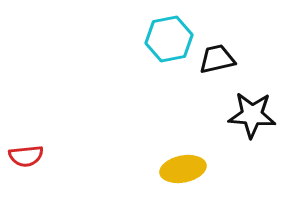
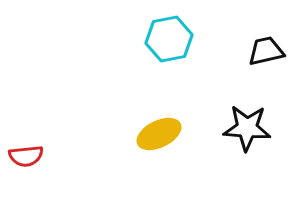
black trapezoid: moved 49 px right, 8 px up
black star: moved 5 px left, 13 px down
yellow ellipse: moved 24 px left, 35 px up; rotated 15 degrees counterclockwise
